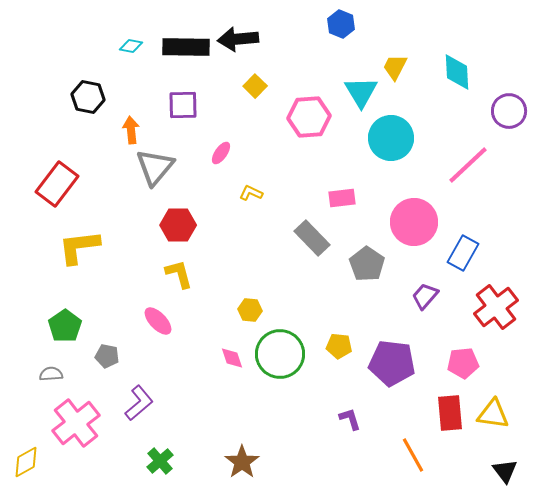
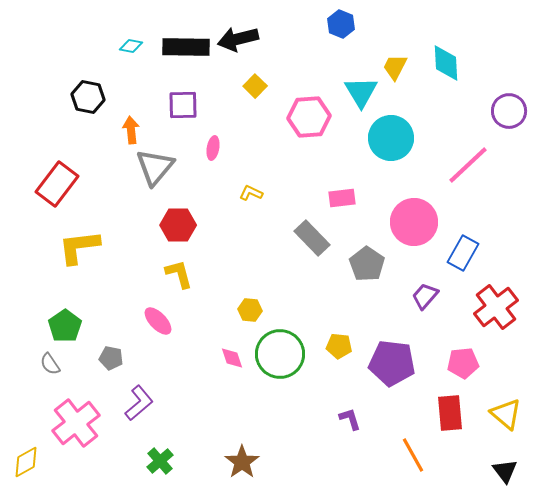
black arrow at (238, 39): rotated 9 degrees counterclockwise
cyan diamond at (457, 72): moved 11 px left, 9 px up
pink ellipse at (221, 153): moved 8 px left, 5 px up; rotated 25 degrees counterclockwise
gray pentagon at (107, 356): moved 4 px right, 2 px down
gray semicircle at (51, 374): moved 1 px left, 10 px up; rotated 120 degrees counterclockwise
yellow triangle at (493, 414): moved 13 px right; rotated 32 degrees clockwise
